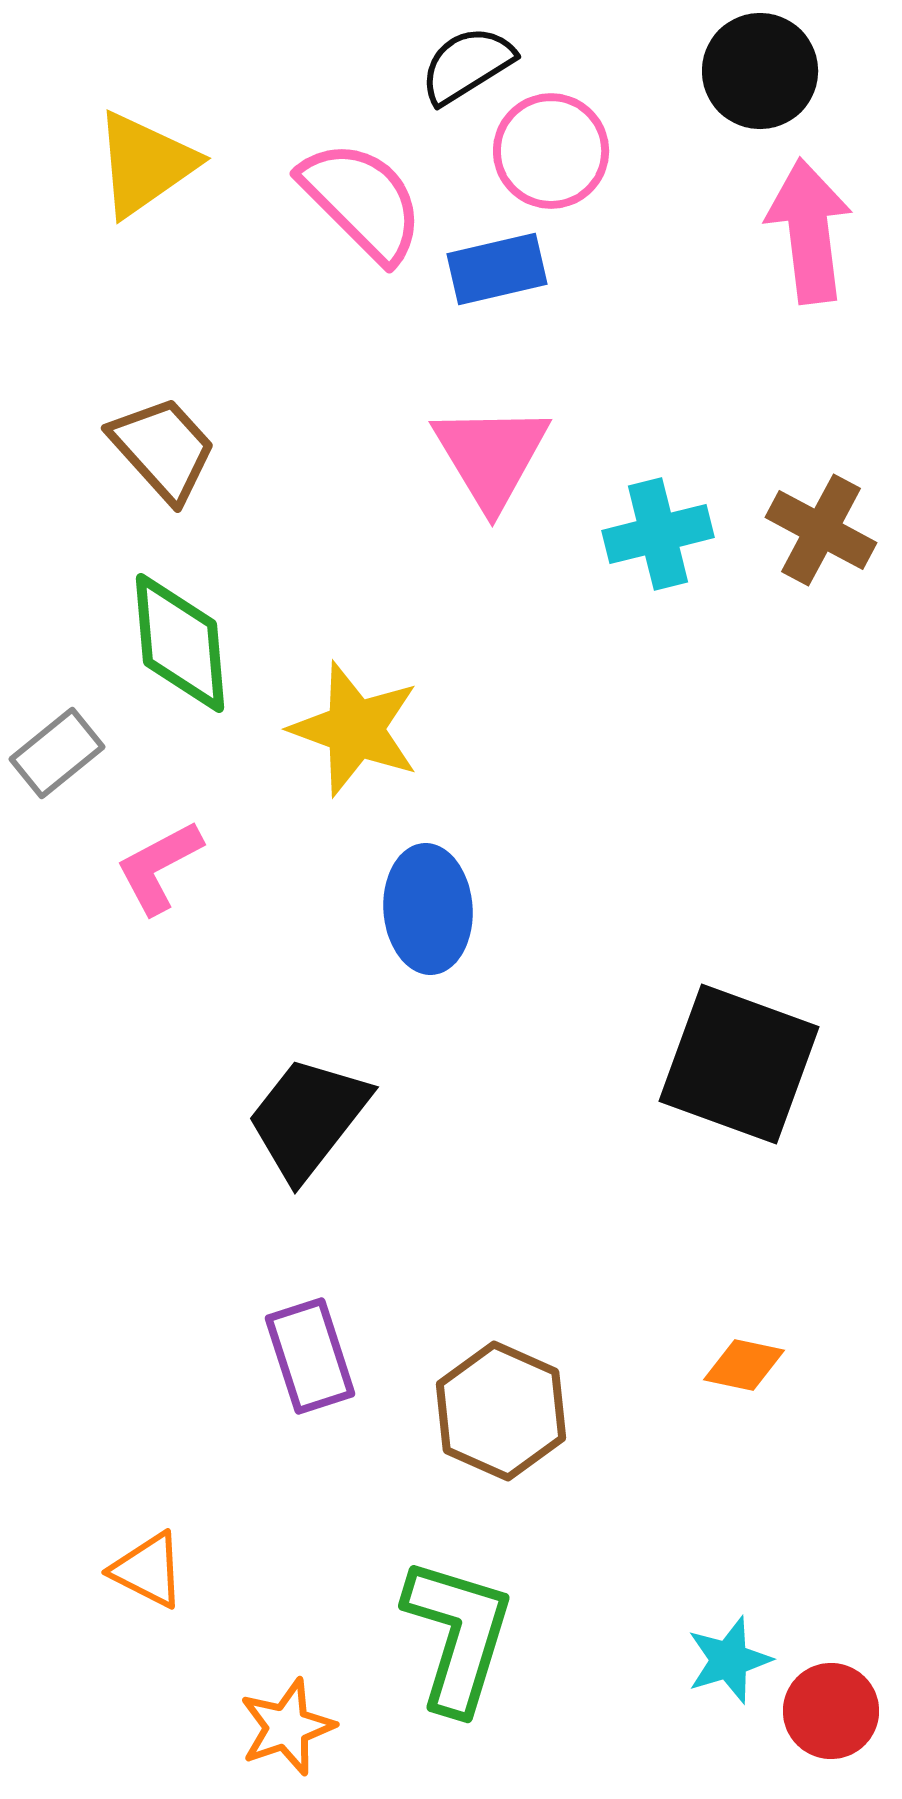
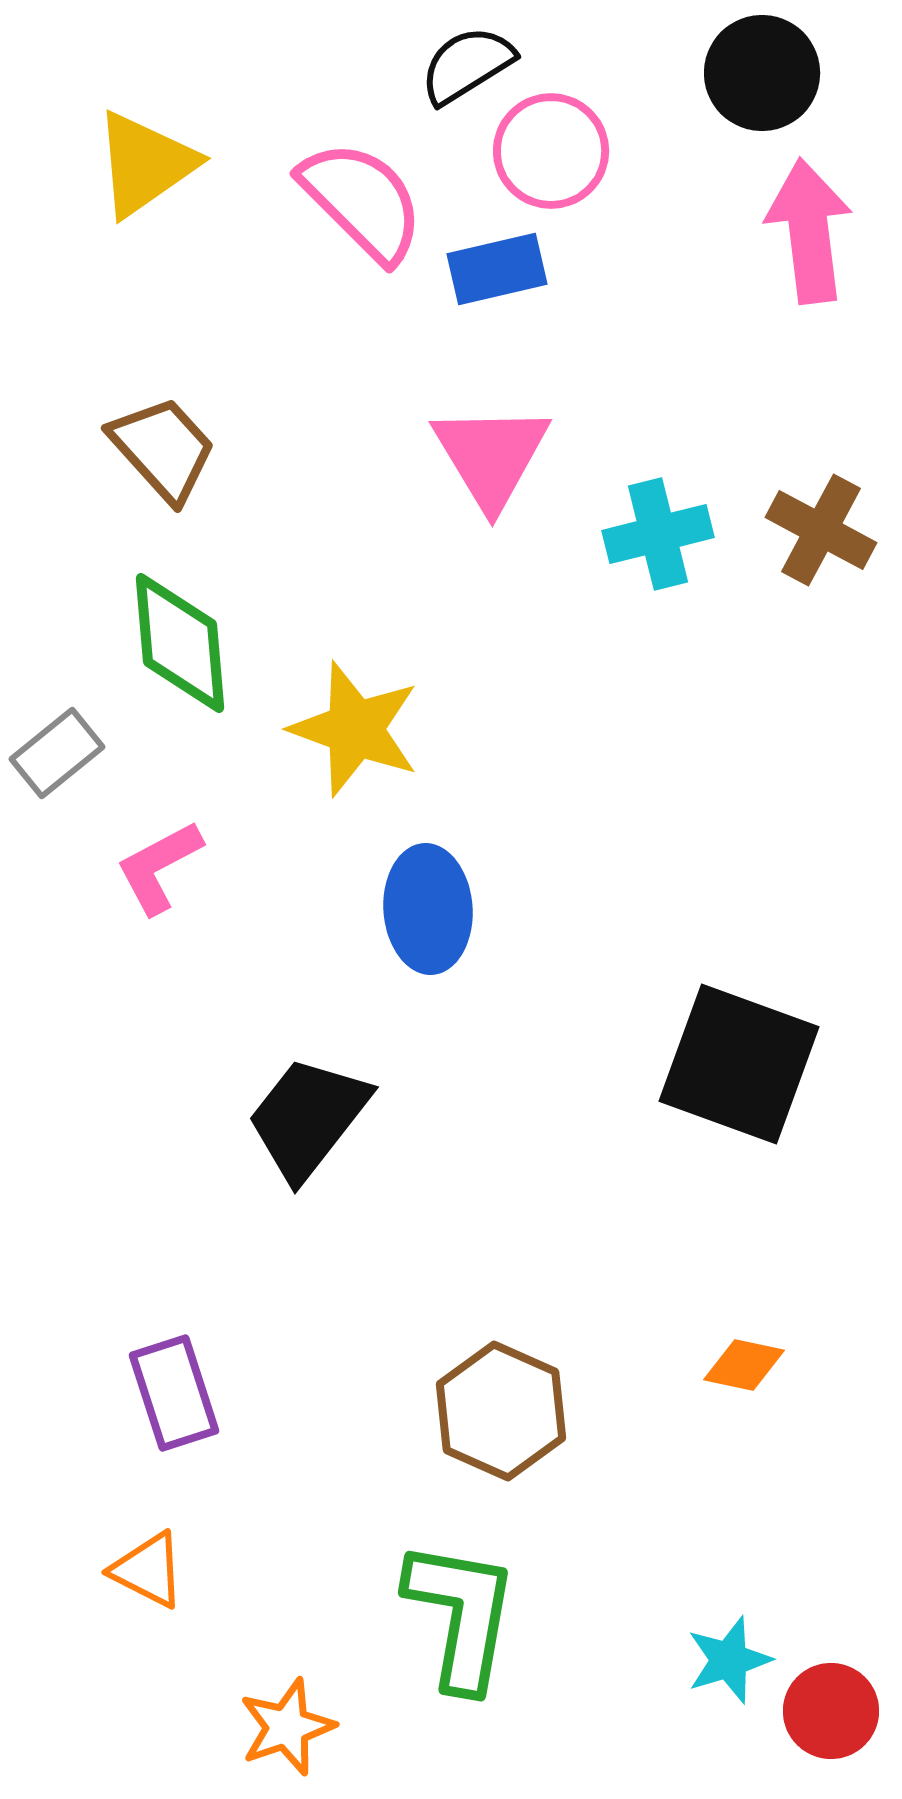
black circle: moved 2 px right, 2 px down
purple rectangle: moved 136 px left, 37 px down
green L-shape: moved 3 px right, 20 px up; rotated 7 degrees counterclockwise
